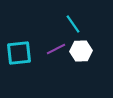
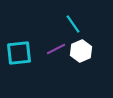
white hexagon: rotated 20 degrees counterclockwise
